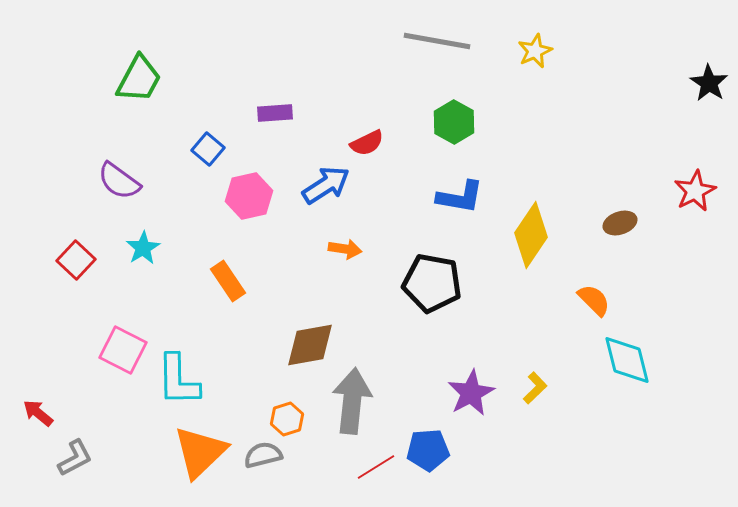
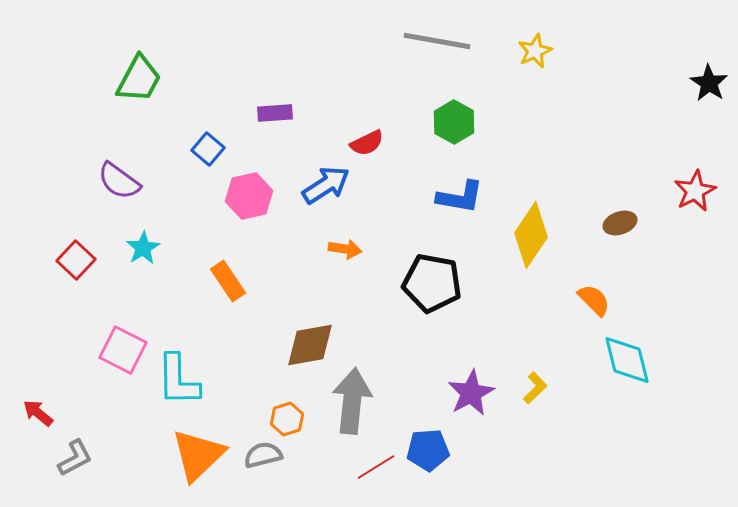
orange triangle: moved 2 px left, 3 px down
